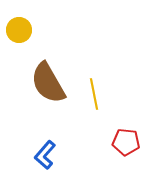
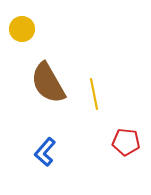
yellow circle: moved 3 px right, 1 px up
blue L-shape: moved 3 px up
